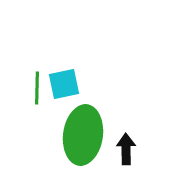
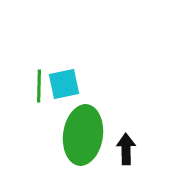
green line: moved 2 px right, 2 px up
